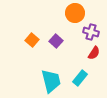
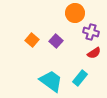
red semicircle: rotated 24 degrees clockwise
cyan trapezoid: rotated 40 degrees counterclockwise
